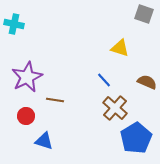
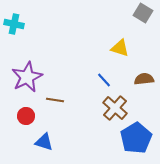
gray square: moved 1 px left, 1 px up; rotated 12 degrees clockwise
brown semicircle: moved 3 px left, 3 px up; rotated 30 degrees counterclockwise
blue triangle: moved 1 px down
